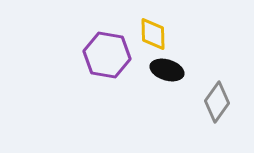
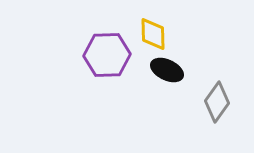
purple hexagon: rotated 12 degrees counterclockwise
black ellipse: rotated 8 degrees clockwise
